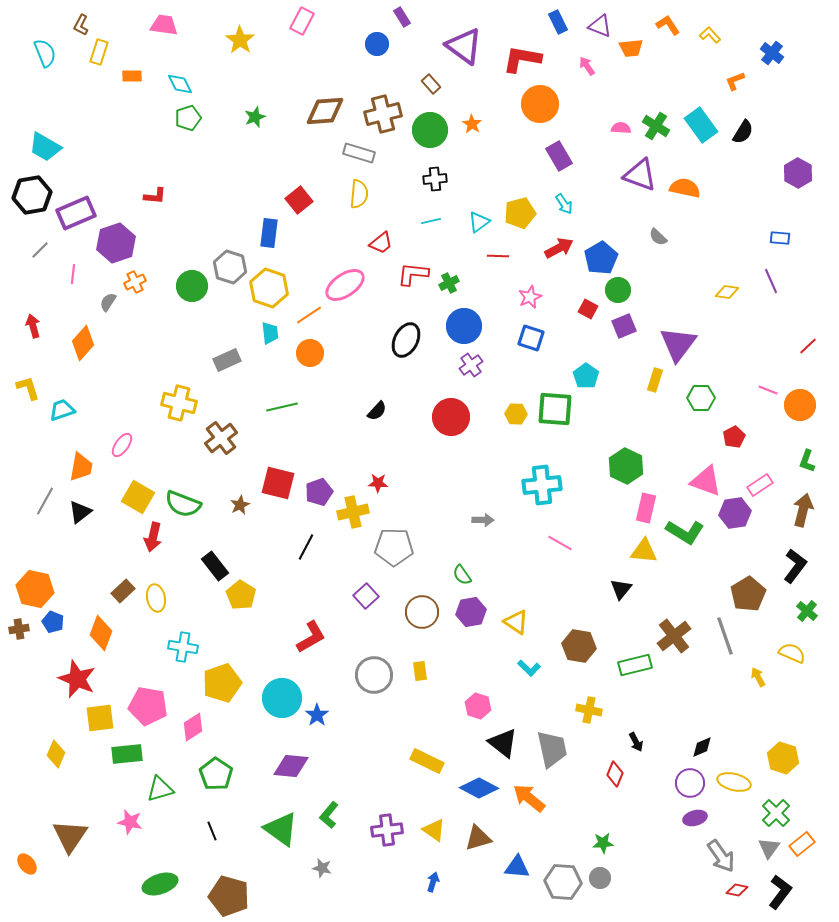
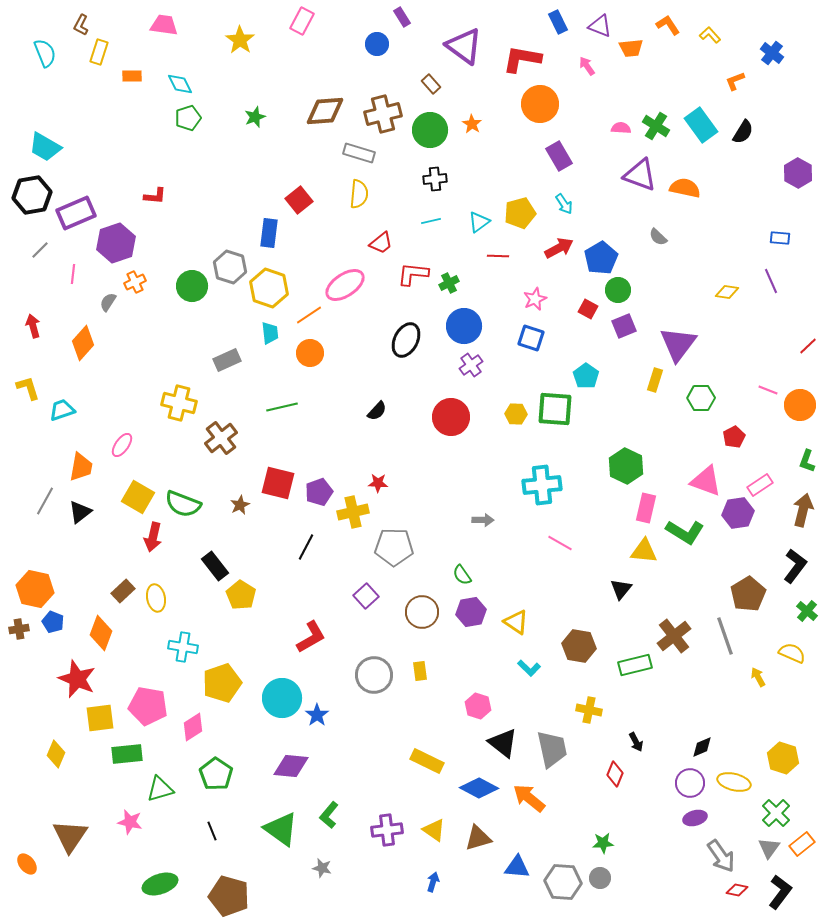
pink star at (530, 297): moved 5 px right, 2 px down
purple hexagon at (735, 513): moved 3 px right
